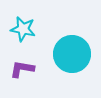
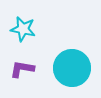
cyan circle: moved 14 px down
